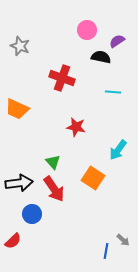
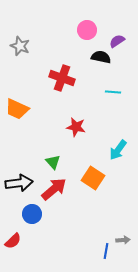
red arrow: rotated 96 degrees counterclockwise
gray arrow: rotated 48 degrees counterclockwise
